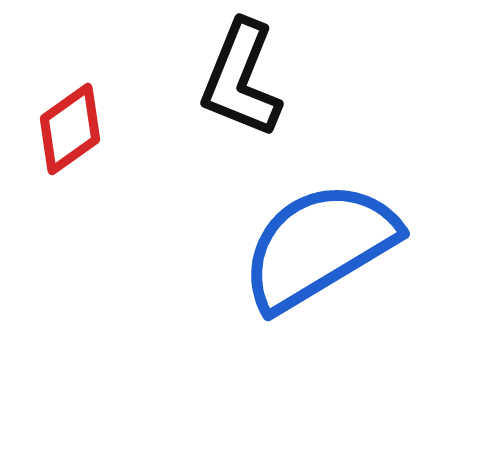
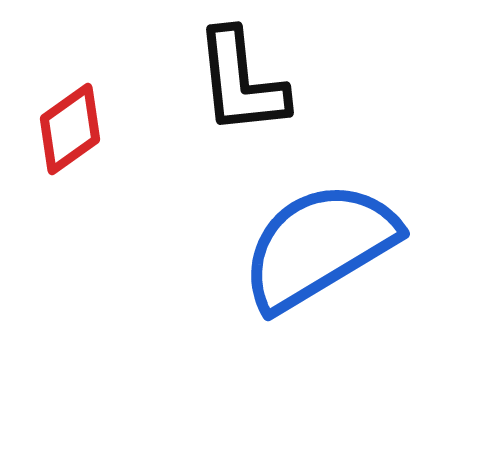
black L-shape: moved 3 px down; rotated 28 degrees counterclockwise
